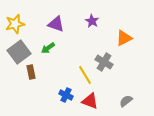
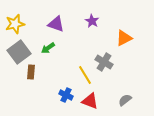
brown rectangle: rotated 16 degrees clockwise
gray semicircle: moved 1 px left, 1 px up
